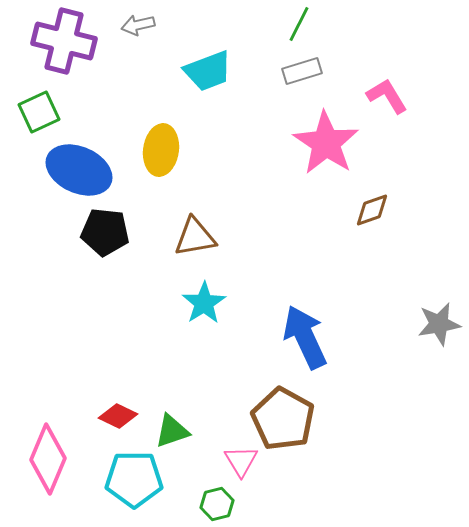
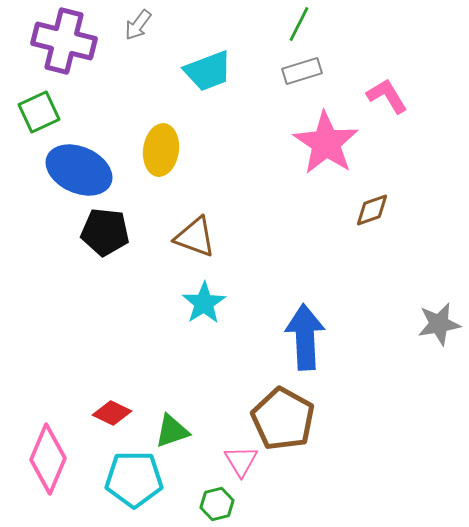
gray arrow: rotated 40 degrees counterclockwise
brown triangle: rotated 30 degrees clockwise
blue arrow: rotated 22 degrees clockwise
red diamond: moved 6 px left, 3 px up
